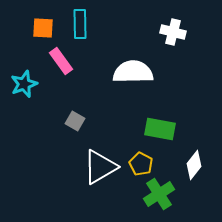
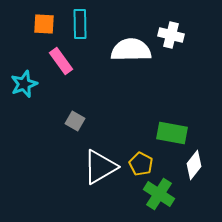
orange square: moved 1 px right, 4 px up
white cross: moved 2 px left, 3 px down
white semicircle: moved 2 px left, 22 px up
green rectangle: moved 12 px right, 4 px down
green cross: rotated 24 degrees counterclockwise
